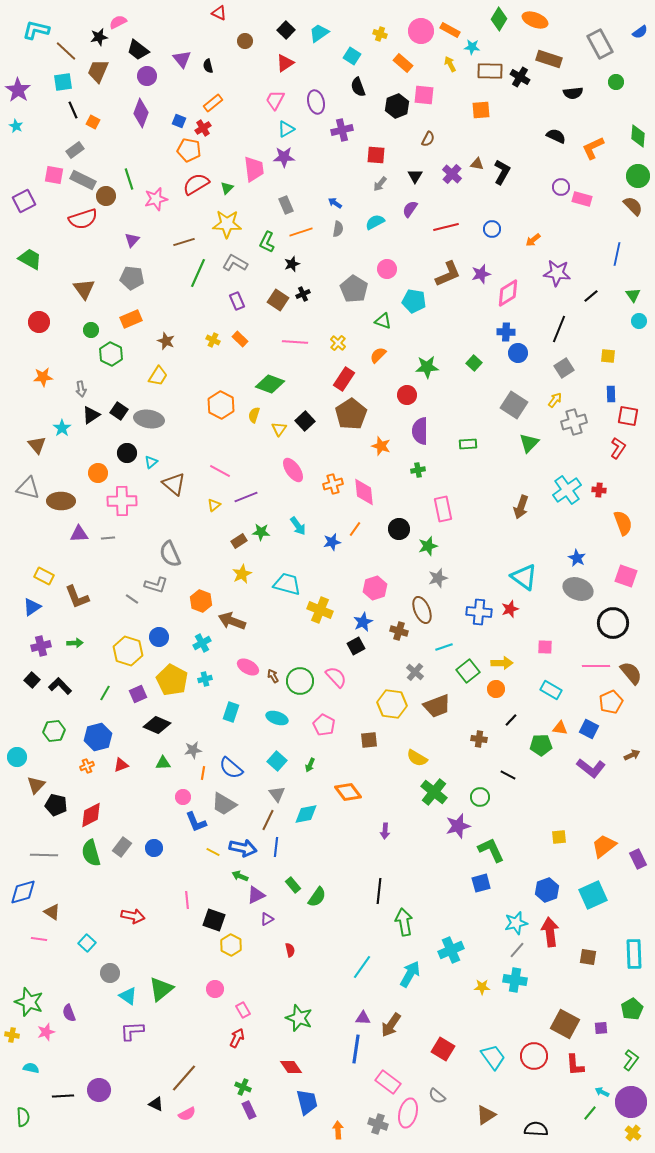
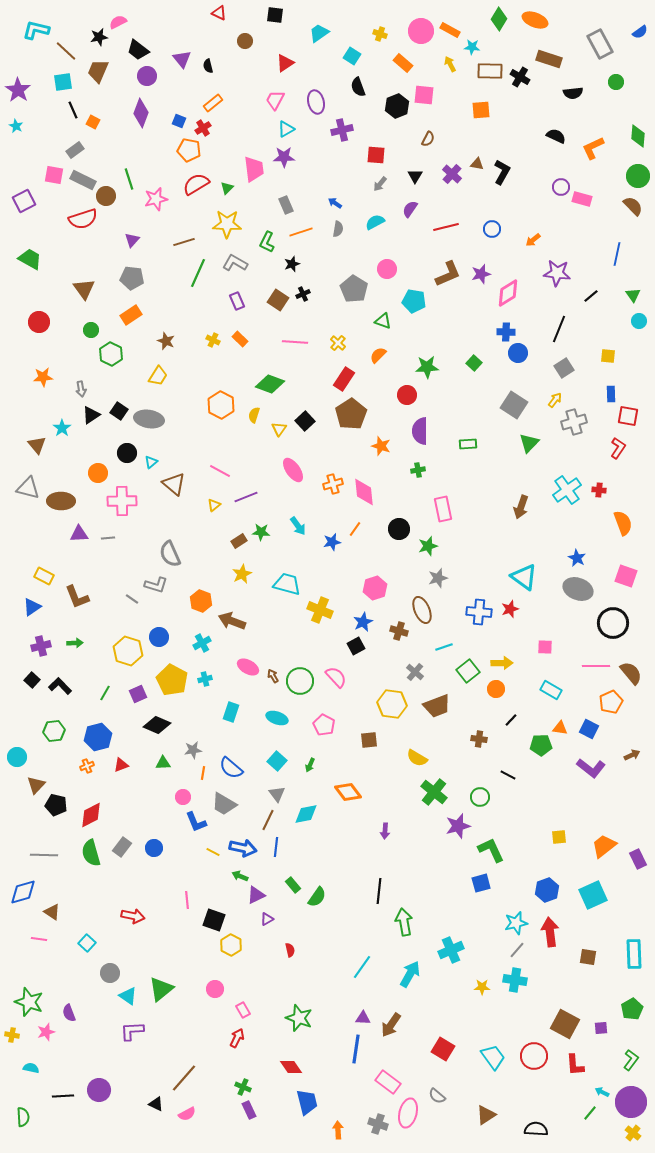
black square at (286, 30): moved 11 px left, 15 px up; rotated 36 degrees counterclockwise
orange rectangle at (131, 319): moved 4 px up; rotated 10 degrees counterclockwise
